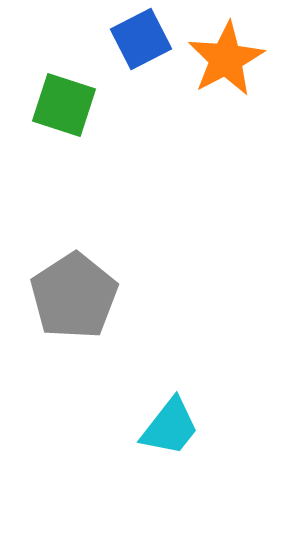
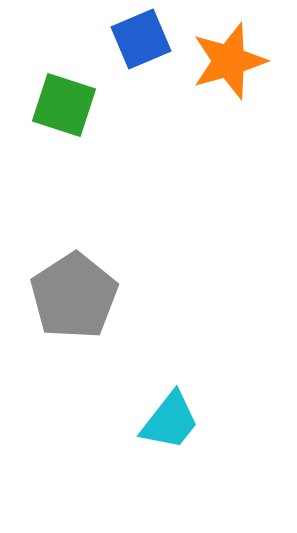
blue square: rotated 4 degrees clockwise
orange star: moved 3 px right, 2 px down; rotated 12 degrees clockwise
cyan trapezoid: moved 6 px up
